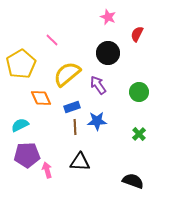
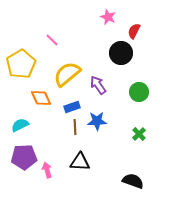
red semicircle: moved 3 px left, 3 px up
black circle: moved 13 px right
purple pentagon: moved 3 px left, 2 px down
